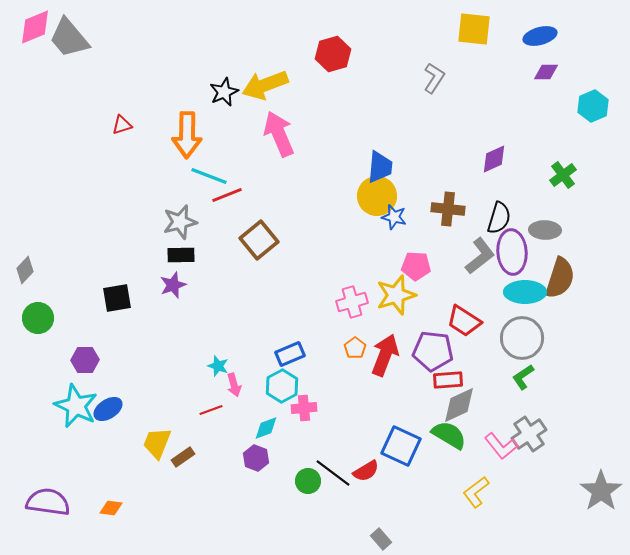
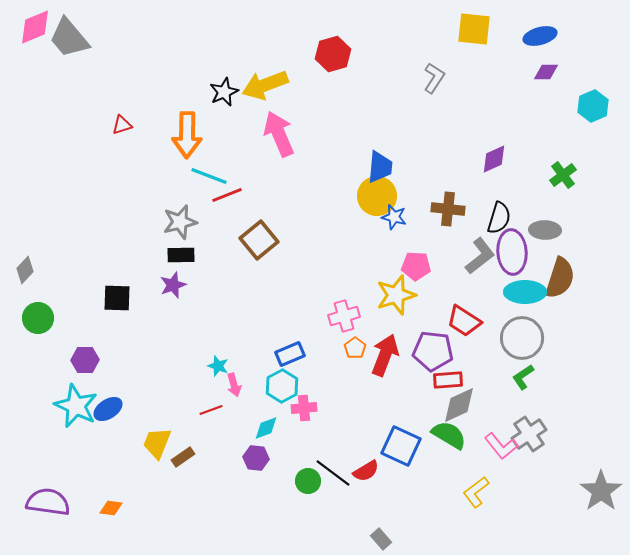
black square at (117, 298): rotated 12 degrees clockwise
pink cross at (352, 302): moved 8 px left, 14 px down
purple hexagon at (256, 458): rotated 15 degrees counterclockwise
